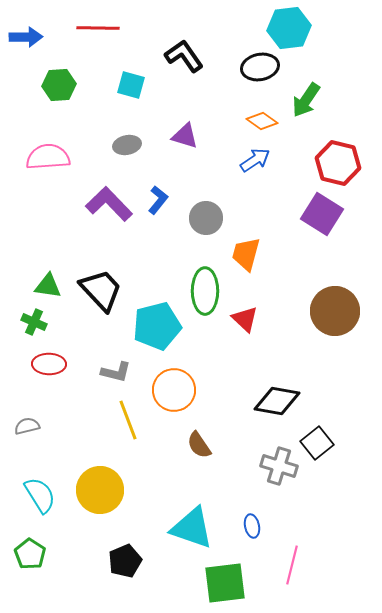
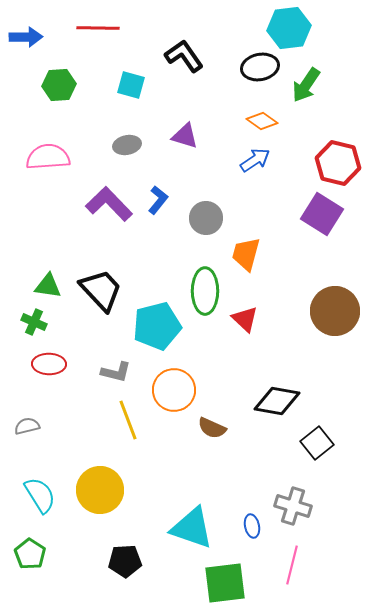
green arrow at (306, 100): moved 15 px up
brown semicircle at (199, 445): moved 13 px right, 17 px up; rotated 32 degrees counterclockwise
gray cross at (279, 466): moved 14 px right, 40 px down
black pentagon at (125, 561): rotated 20 degrees clockwise
